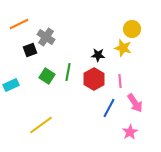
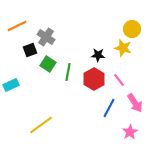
orange line: moved 2 px left, 2 px down
green square: moved 1 px right, 12 px up
pink line: moved 1 px left, 1 px up; rotated 32 degrees counterclockwise
